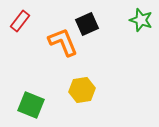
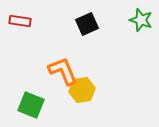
red rectangle: rotated 60 degrees clockwise
orange L-shape: moved 29 px down
